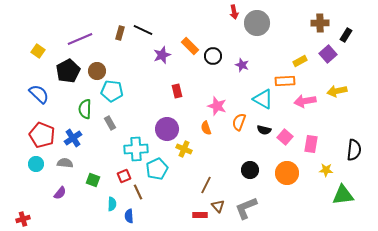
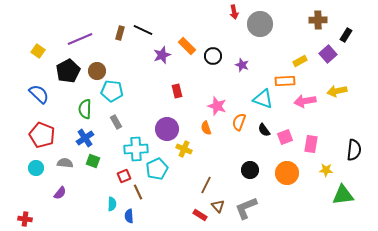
gray circle at (257, 23): moved 3 px right, 1 px down
brown cross at (320, 23): moved 2 px left, 3 px up
orange rectangle at (190, 46): moved 3 px left
cyan triangle at (263, 99): rotated 10 degrees counterclockwise
gray rectangle at (110, 123): moved 6 px right, 1 px up
black semicircle at (264, 130): rotated 40 degrees clockwise
pink square at (285, 137): rotated 28 degrees clockwise
blue cross at (73, 138): moved 12 px right
cyan circle at (36, 164): moved 4 px down
green square at (93, 180): moved 19 px up
red rectangle at (200, 215): rotated 32 degrees clockwise
red cross at (23, 219): moved 2 px right; rotated 24 degrees clockwise
